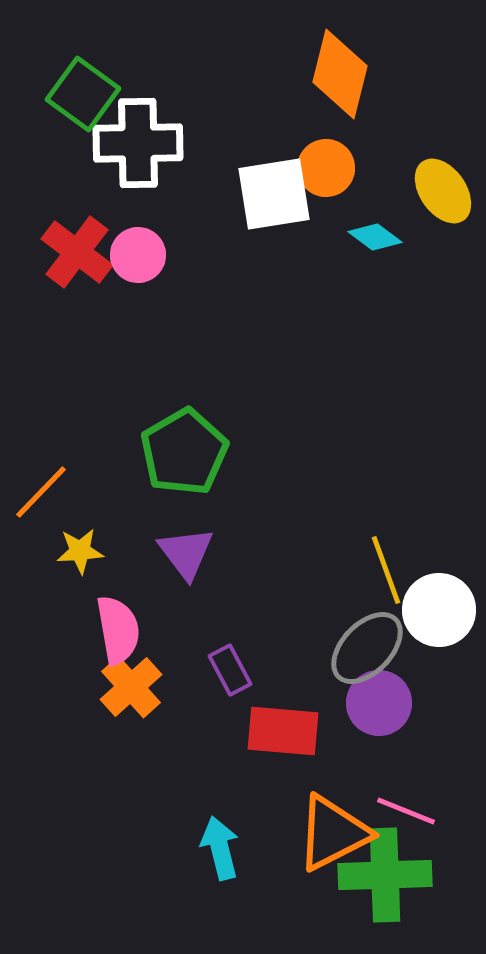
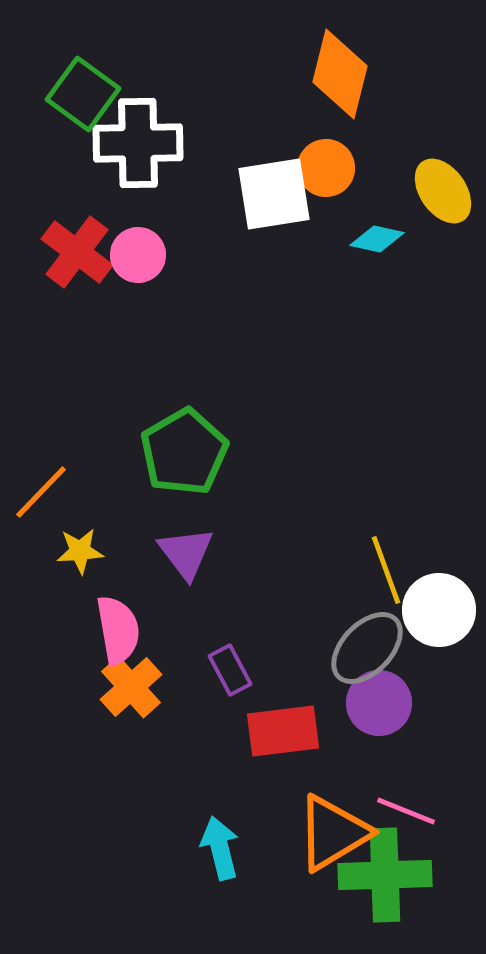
cyan diamond: moved 2 px right, 2 px down; rotated 24 degrees counterclockwise
red rectangle: rotated 12 degrees counterclockwise
orange triangle: rotated 4 degrees counterclockwise
